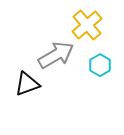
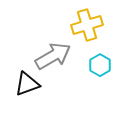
yellow cross: rotated 24 degrees clockwise
gray arrow: moved 3 px left, 1 px down
